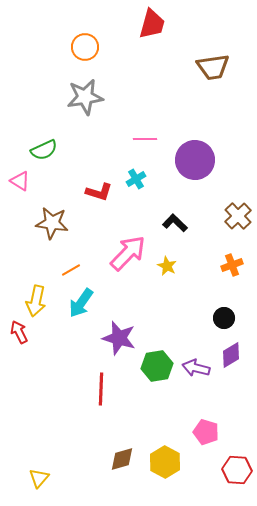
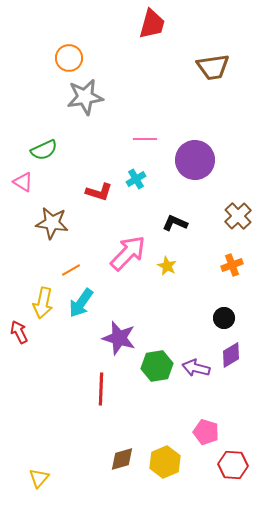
orange circle: moved 16 px left, 11 px down
pink triangle: moved 3 px right, 1 px down
black L-shape: rotated 20 degrees counterclockwise
yellow arrow: moved 7 px right, 2 px down
yellow hexagon: rotated 8 degrees clockwise
red hexagon: moved 4 px left, 5 px up
